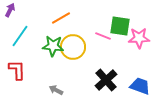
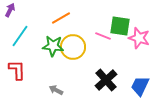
pink star: rotated 20 degrees clockwise
blue trapezoid: rotated 85 degrees counterclockwise
